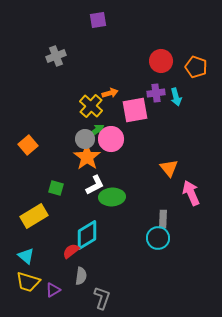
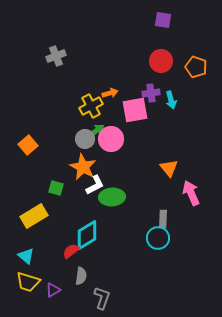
purple square: moved 65 px right; rotated 18 degrees clockwise
purple cross: moved 5 px left
cyan arrow: moved 5 px left, 3 px down
yellow cross: rotated 20 degrees clockwise
orange star: moved 4 px left, 10 px down; rotated 8 degrees counterclockwise
